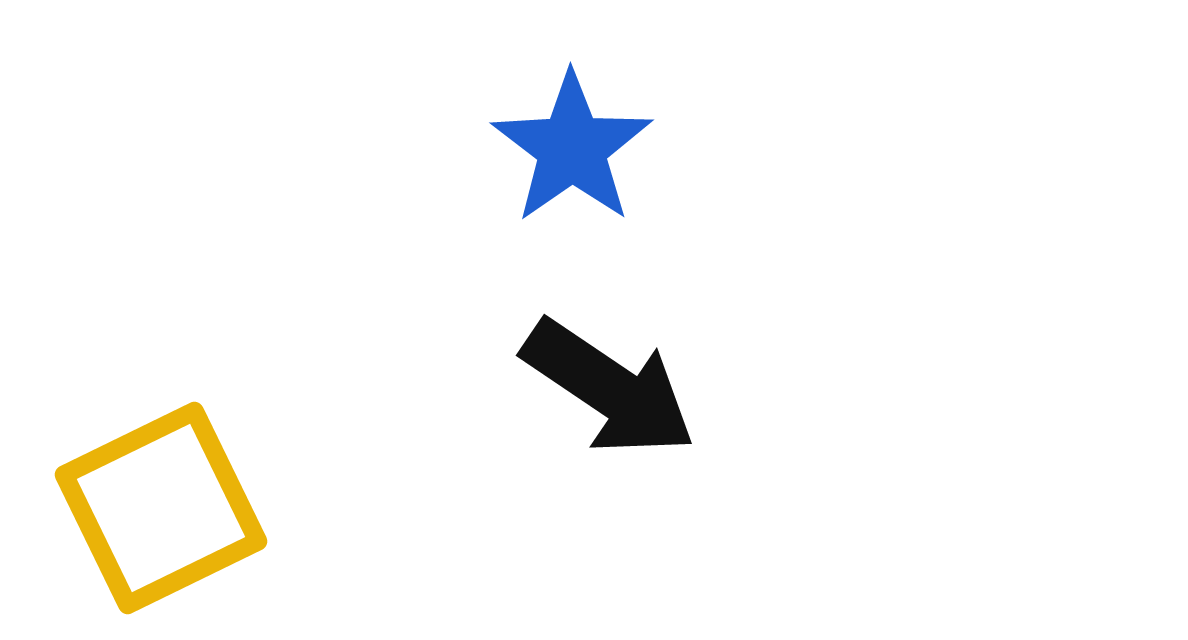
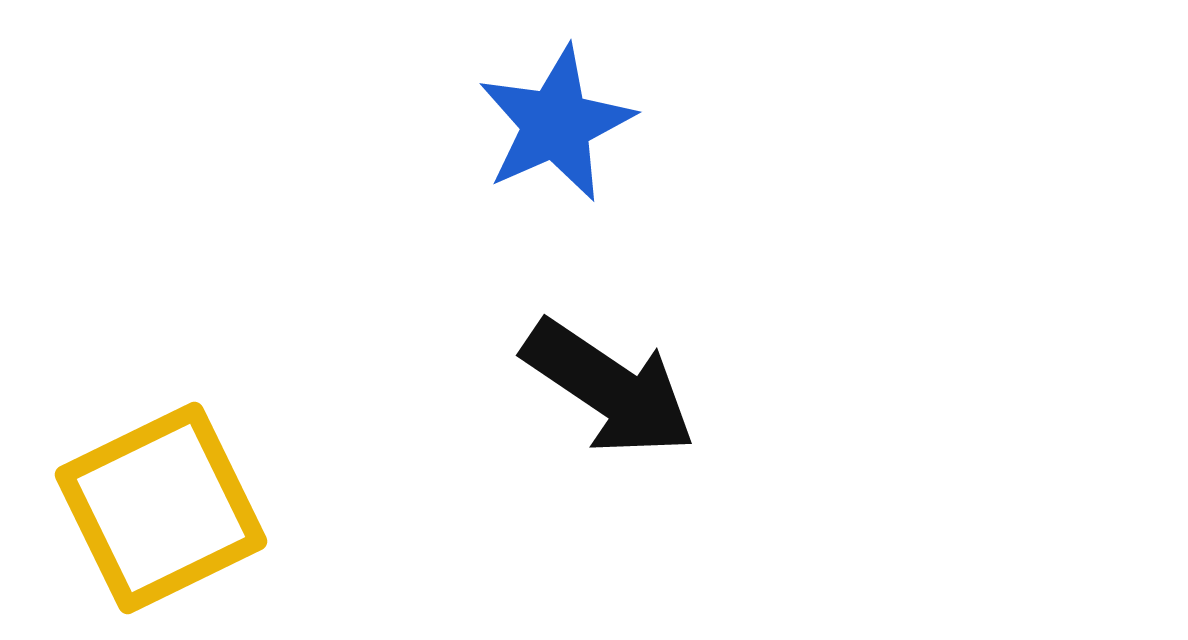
blue star: moved 16 px left, 24 px up; rotated 11 degrees clockwise
